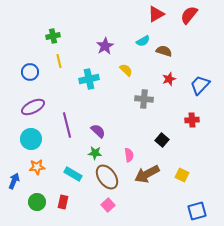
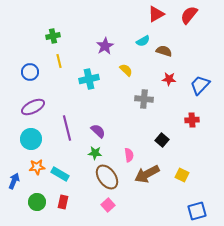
red star: rotated 24 degrees clockwise
purple line: moved 3 px down
cyan rectangle: moved 13 px left
